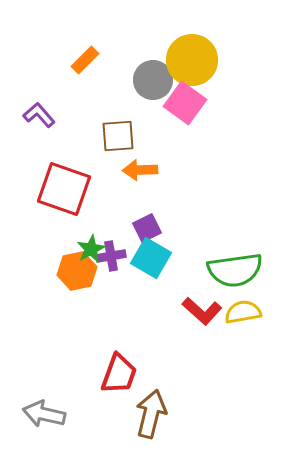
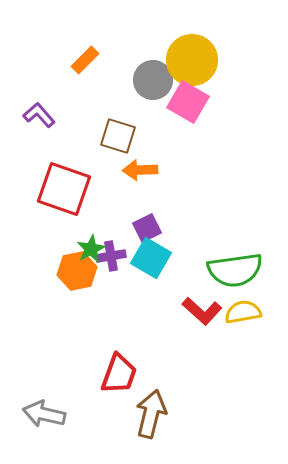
pink square: moved 3 px right, 1 px up; rotated 6 degrees counterclockwise
brown square: rotated 21 degrees clockwise
